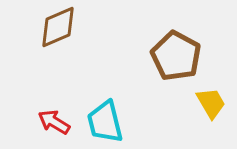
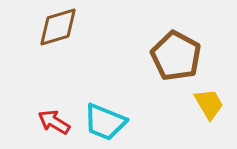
brown diamond: rotated 6 degrees clockwise
yellow trapezoid: moved 2 px left, 1 px down
cyan trapezoid: rotated 54 degrees counterclockwise
